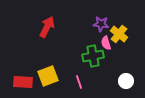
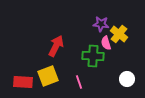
red arrow: moved 9 px right, 19 px down
green cross: rotated 15 degrees clockwise
white circle: moved 1 px right, 2 px up
